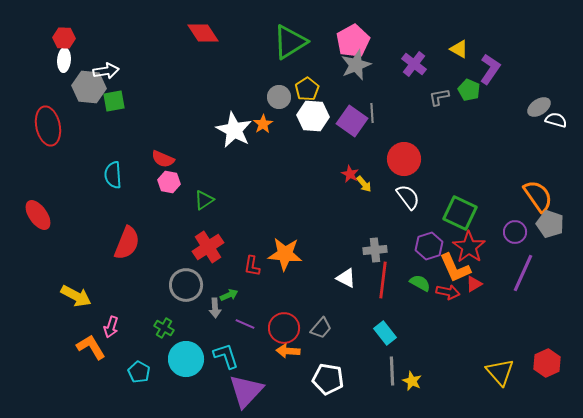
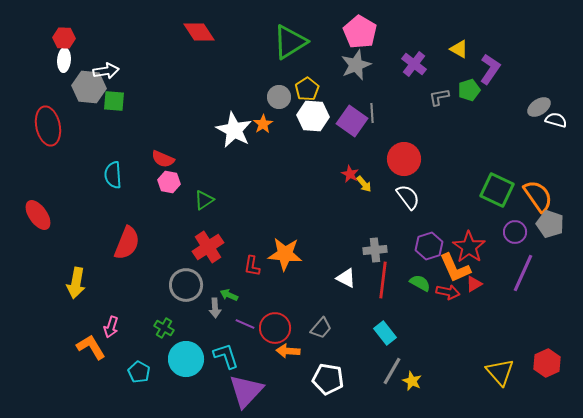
red diamond at (203, 33): moved 4 px left, 1 px up
pink pentagon at (353, 41): moved 7 px right, 9 px up; rotated 12 degrees counterclockwise
green pentagon at (469, 90): rotated 30 degrees clockwise
green square at (114, 101): rotated 15 degrees clockwise
green square at (460, 213): moved 37 px right, 23 px up
green arrow at (229, 295): rotated 132 degrees counterclockwise
yellow arrow at (76, 296): moved 13 px up; rotated 72 degrees clockwise
red circle at (284, 328): moved 9 px left
gray line at (392, 371): rotated 32 degrees clockwise
